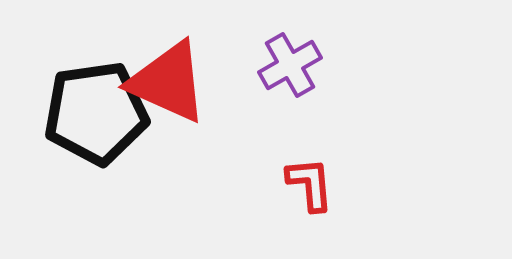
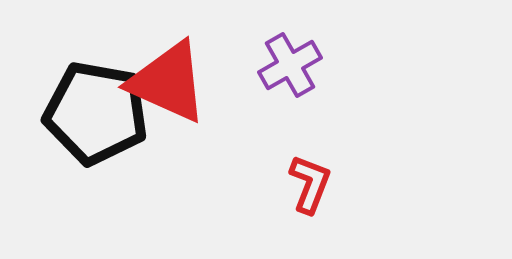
black pentagon: rotated 18 degrees clockwise
red L-shape: rotated 26 degrees clockwise
